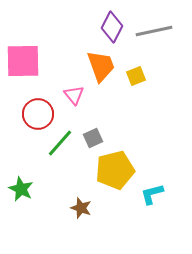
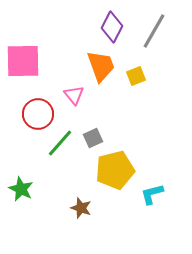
gray line: rotated 48 degrees counterclockwise
